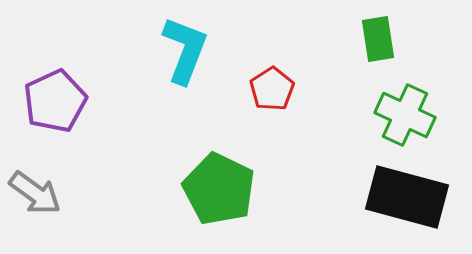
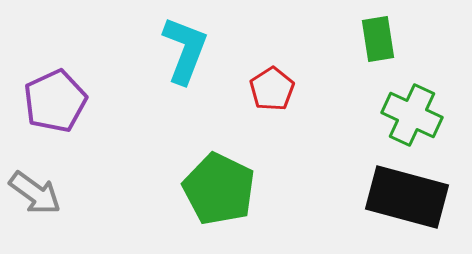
green cross: moved 7 px right
